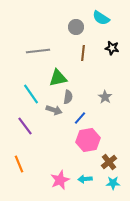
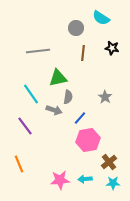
gray circle: moved 1 px down
pink star: rotated 18 degrees clockwise
